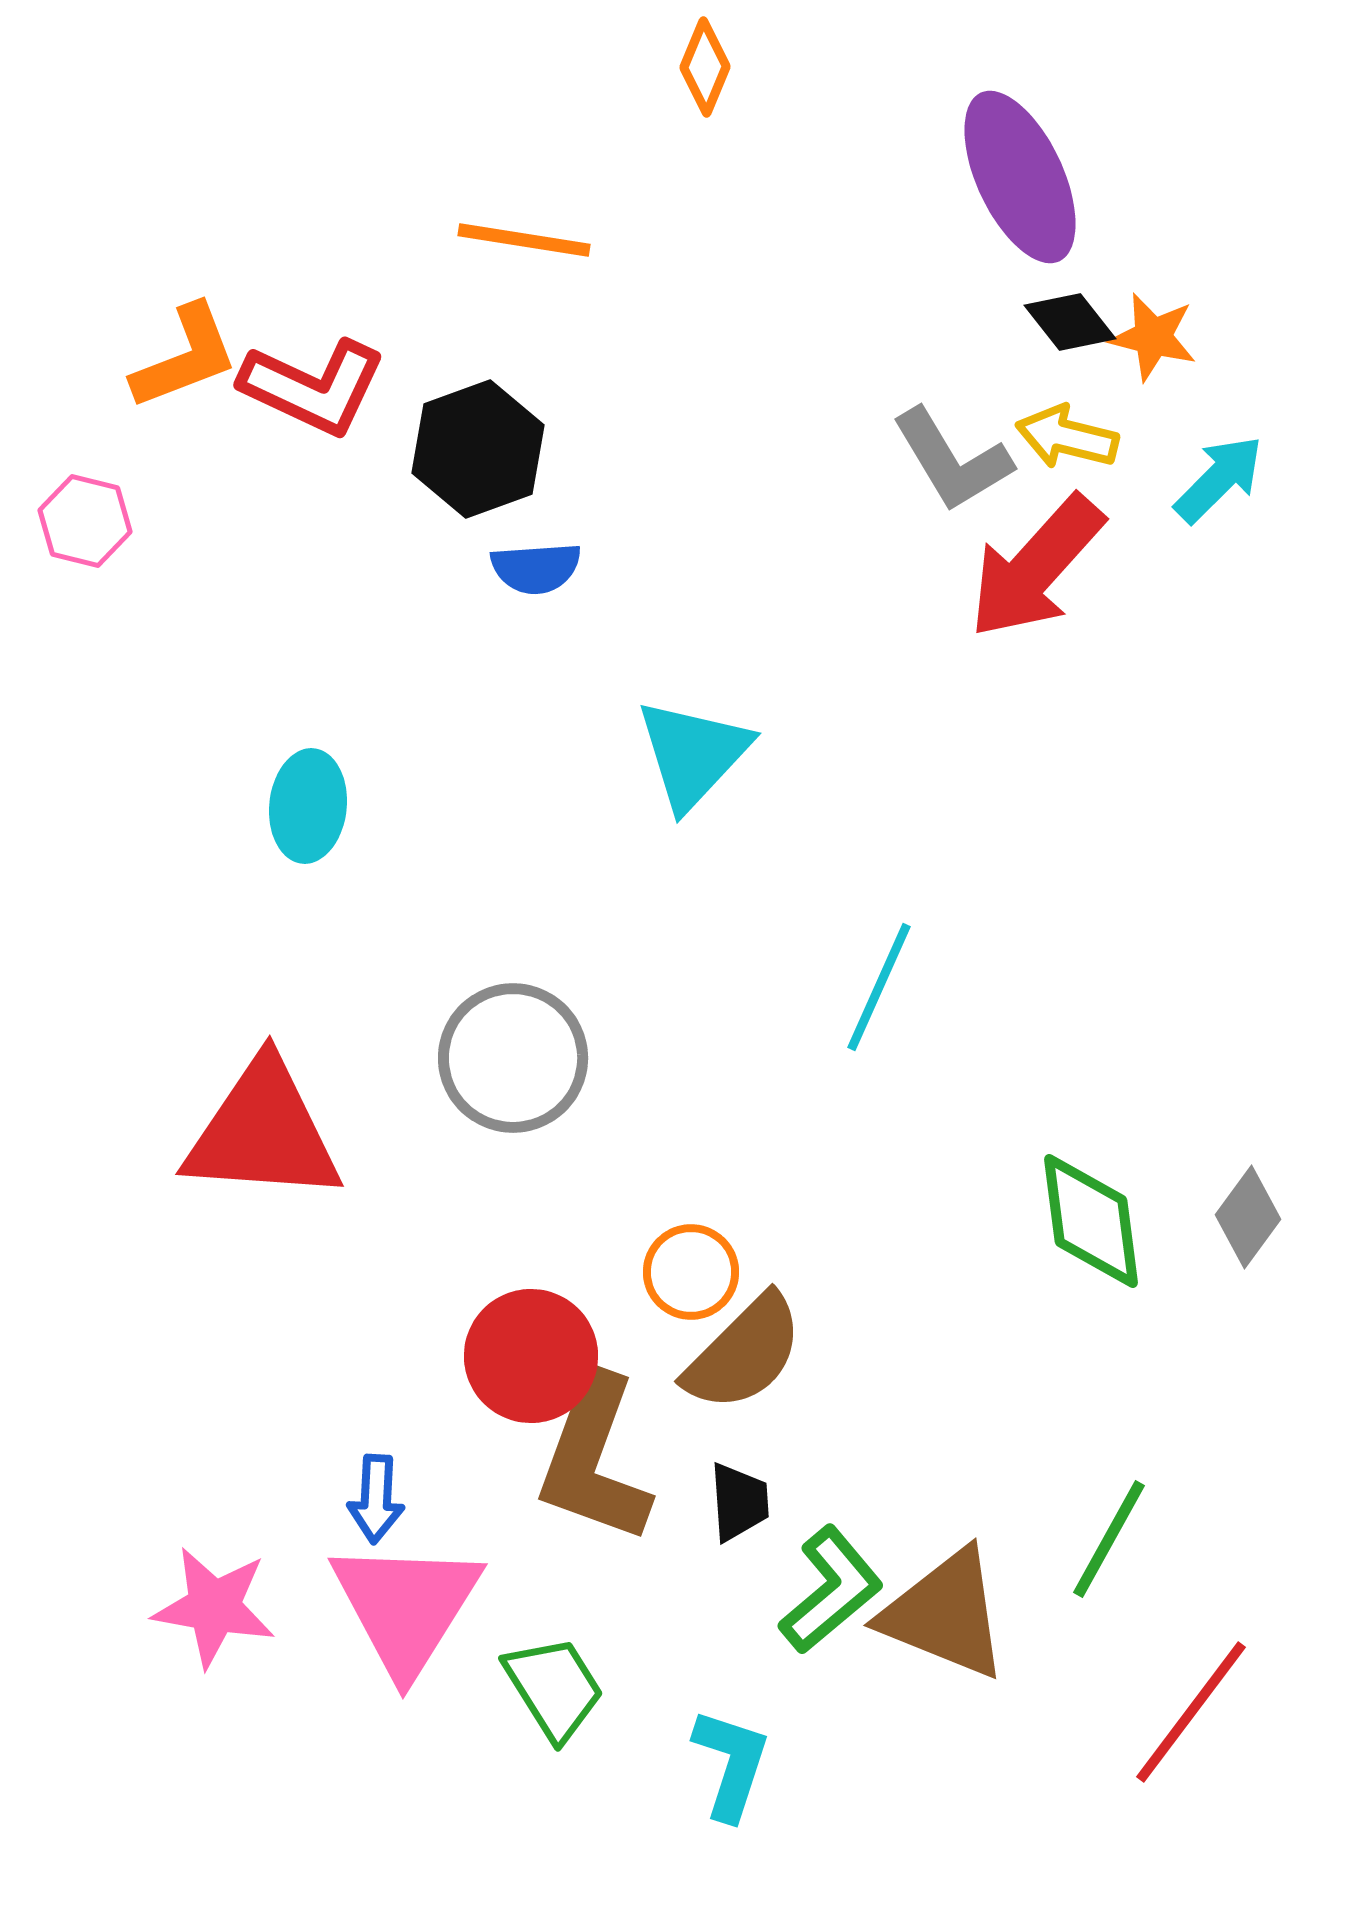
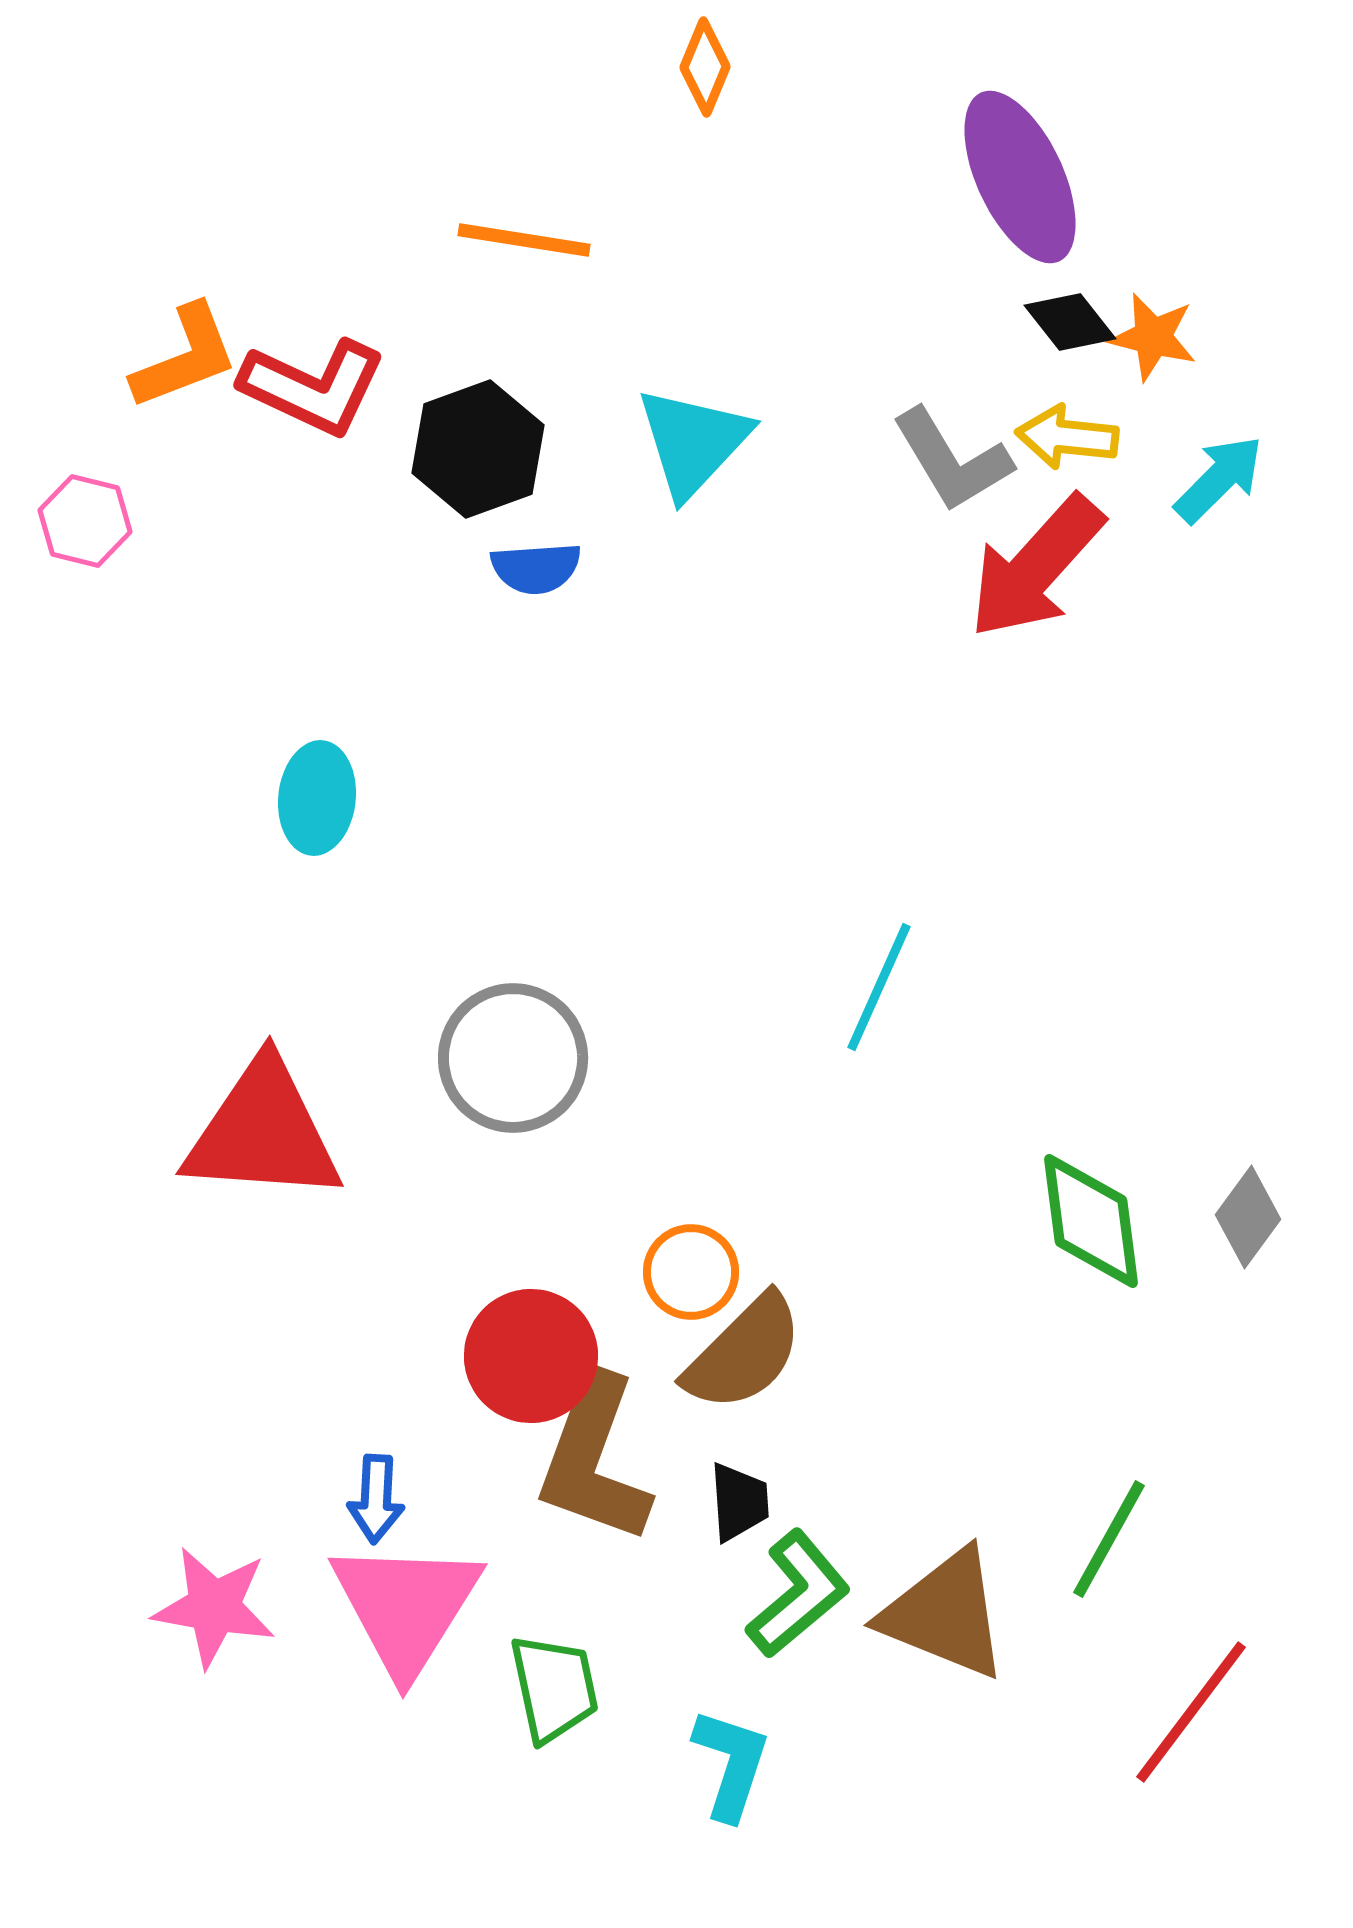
yellow arrow: rotated 8 degrees counterclockwise
cyan triangle: moved 312 px up
cyan ellipse: moved 9 px right, 8 px up
green L-shape: moved 33 px left, 4 px down
green trapezoid: rotated 20 degrees clockwise
